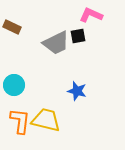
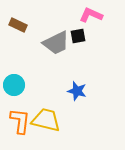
brown rectangle: moved 6 px right, 2 px up
